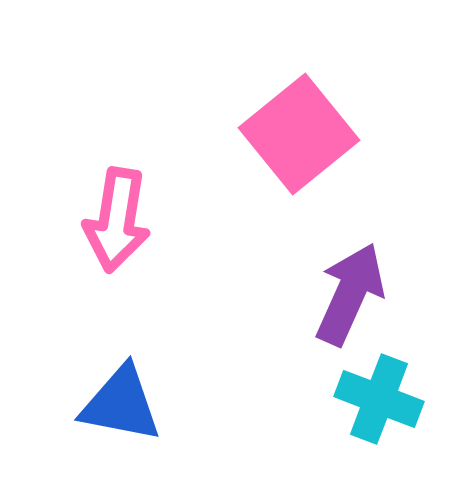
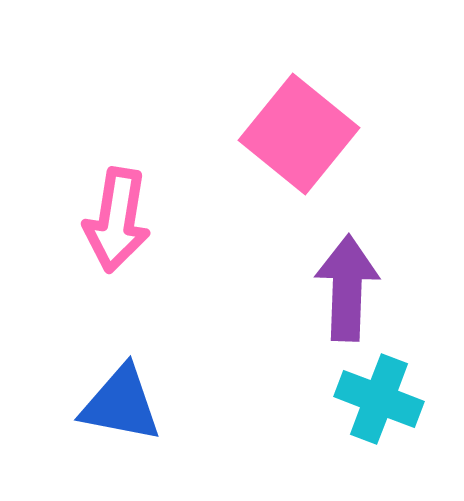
pink square: rotated 12 degrees counterclockwise
purple arrow: moved 3 px left, 6 px up; rotated 22 degrees counterclockwise
